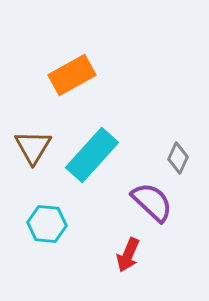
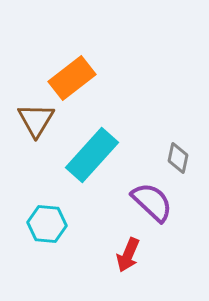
orange rectangle: moved 3 px down; rotated 9 degrees counterclockwise
brown triangle: moved 3 px right, 27 px up
gray diamond: rotated 12 degrees counterclockwise
